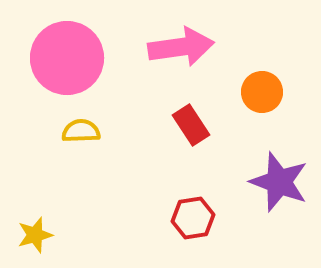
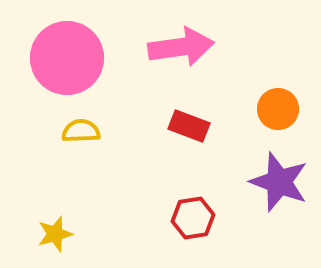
orange circle: moved 16 px right, 17 px down
red rectangle: moved 2 px left, 1 px down; rotated 36 degrees counterclockwise
yellow star: moved 20 px right, 1 px up
